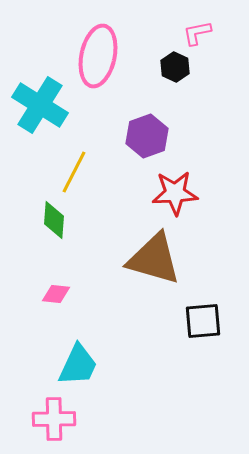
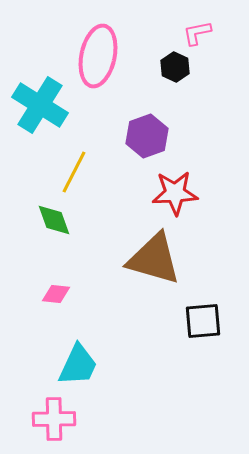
green diamond: rotated 24 degrees counterclockwise
